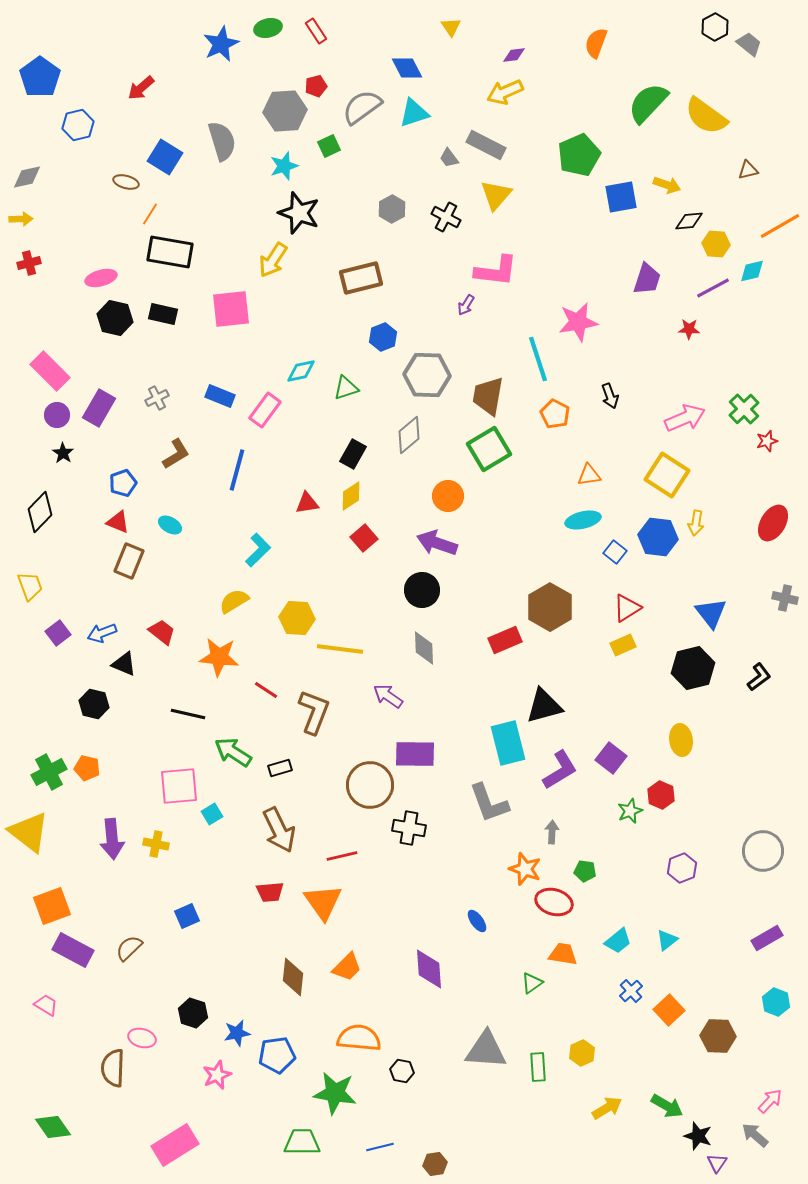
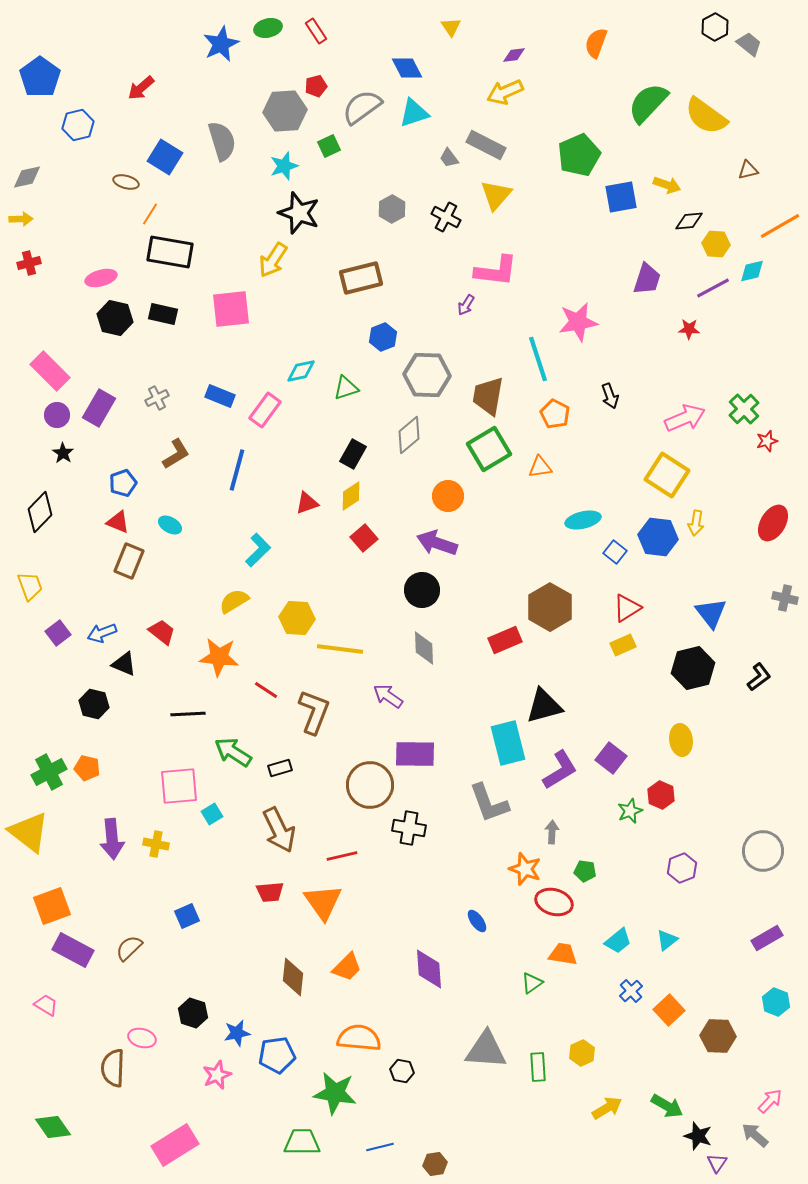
orange triangle at (589, 475): moved 49 px left, 8 px up
red triangle at (307, 503): rotated 10 degrees counterclockwise
black line at (188, 714): rotated 16 degrees counterclockwise
